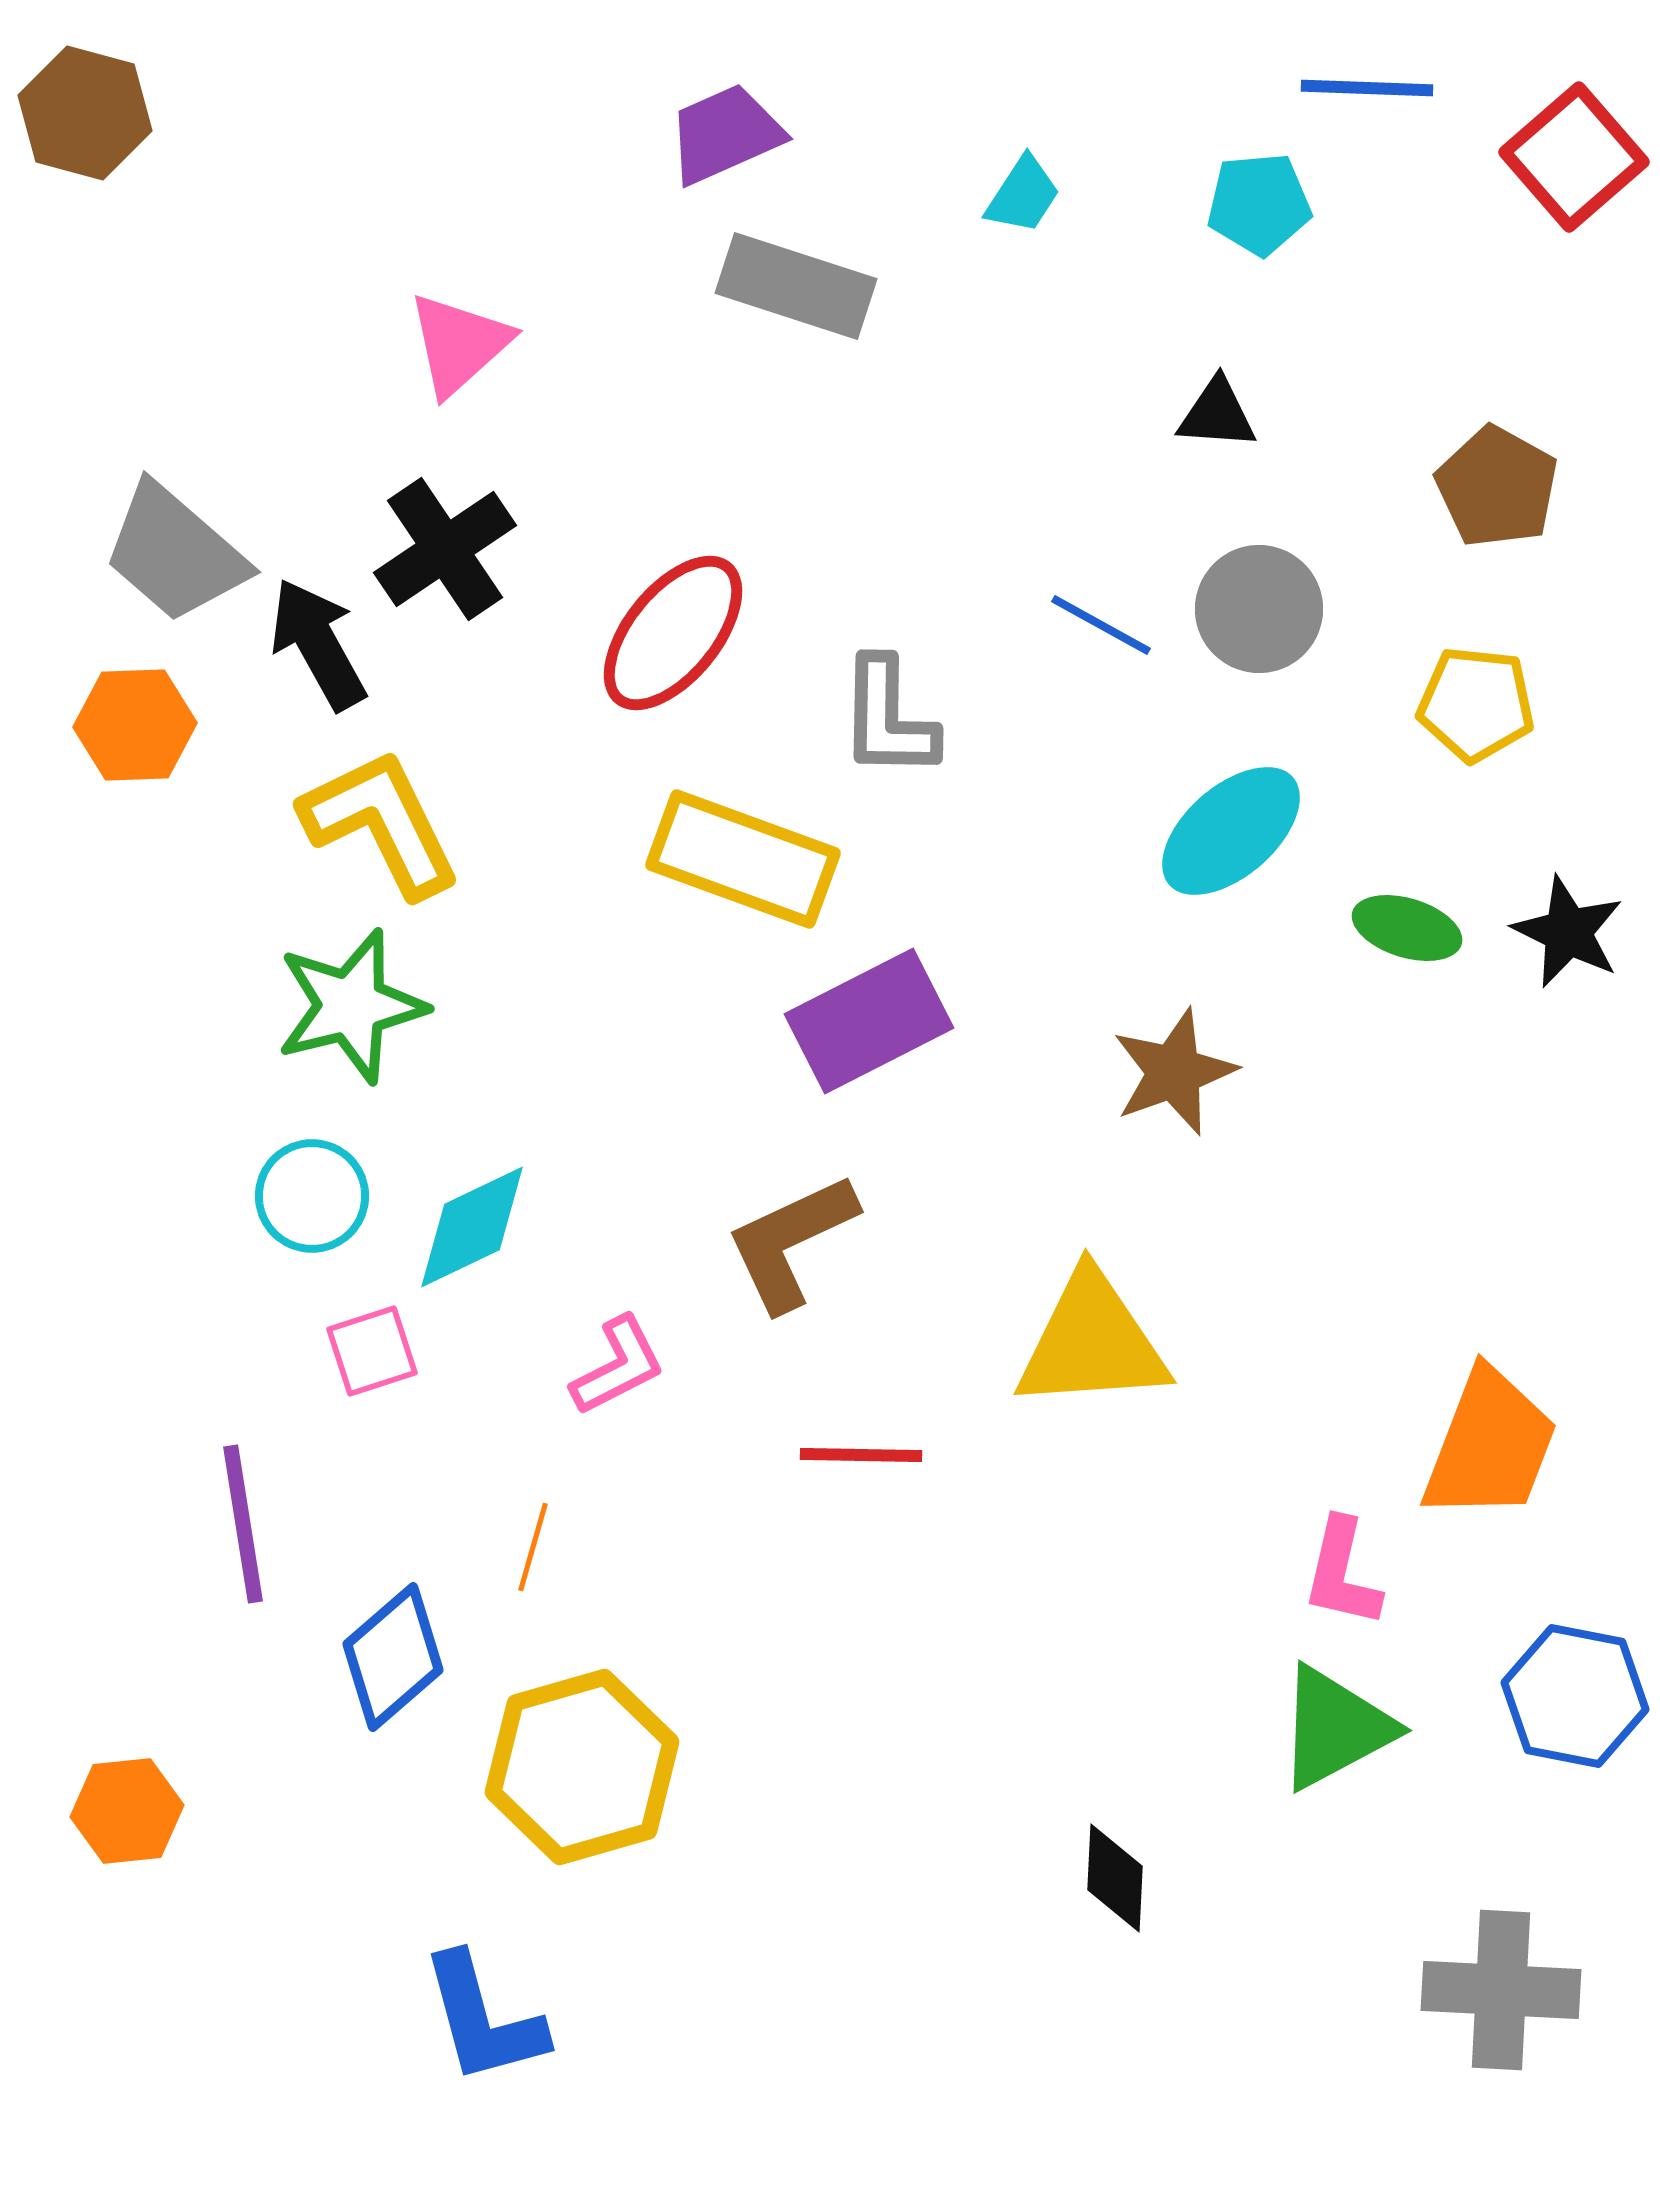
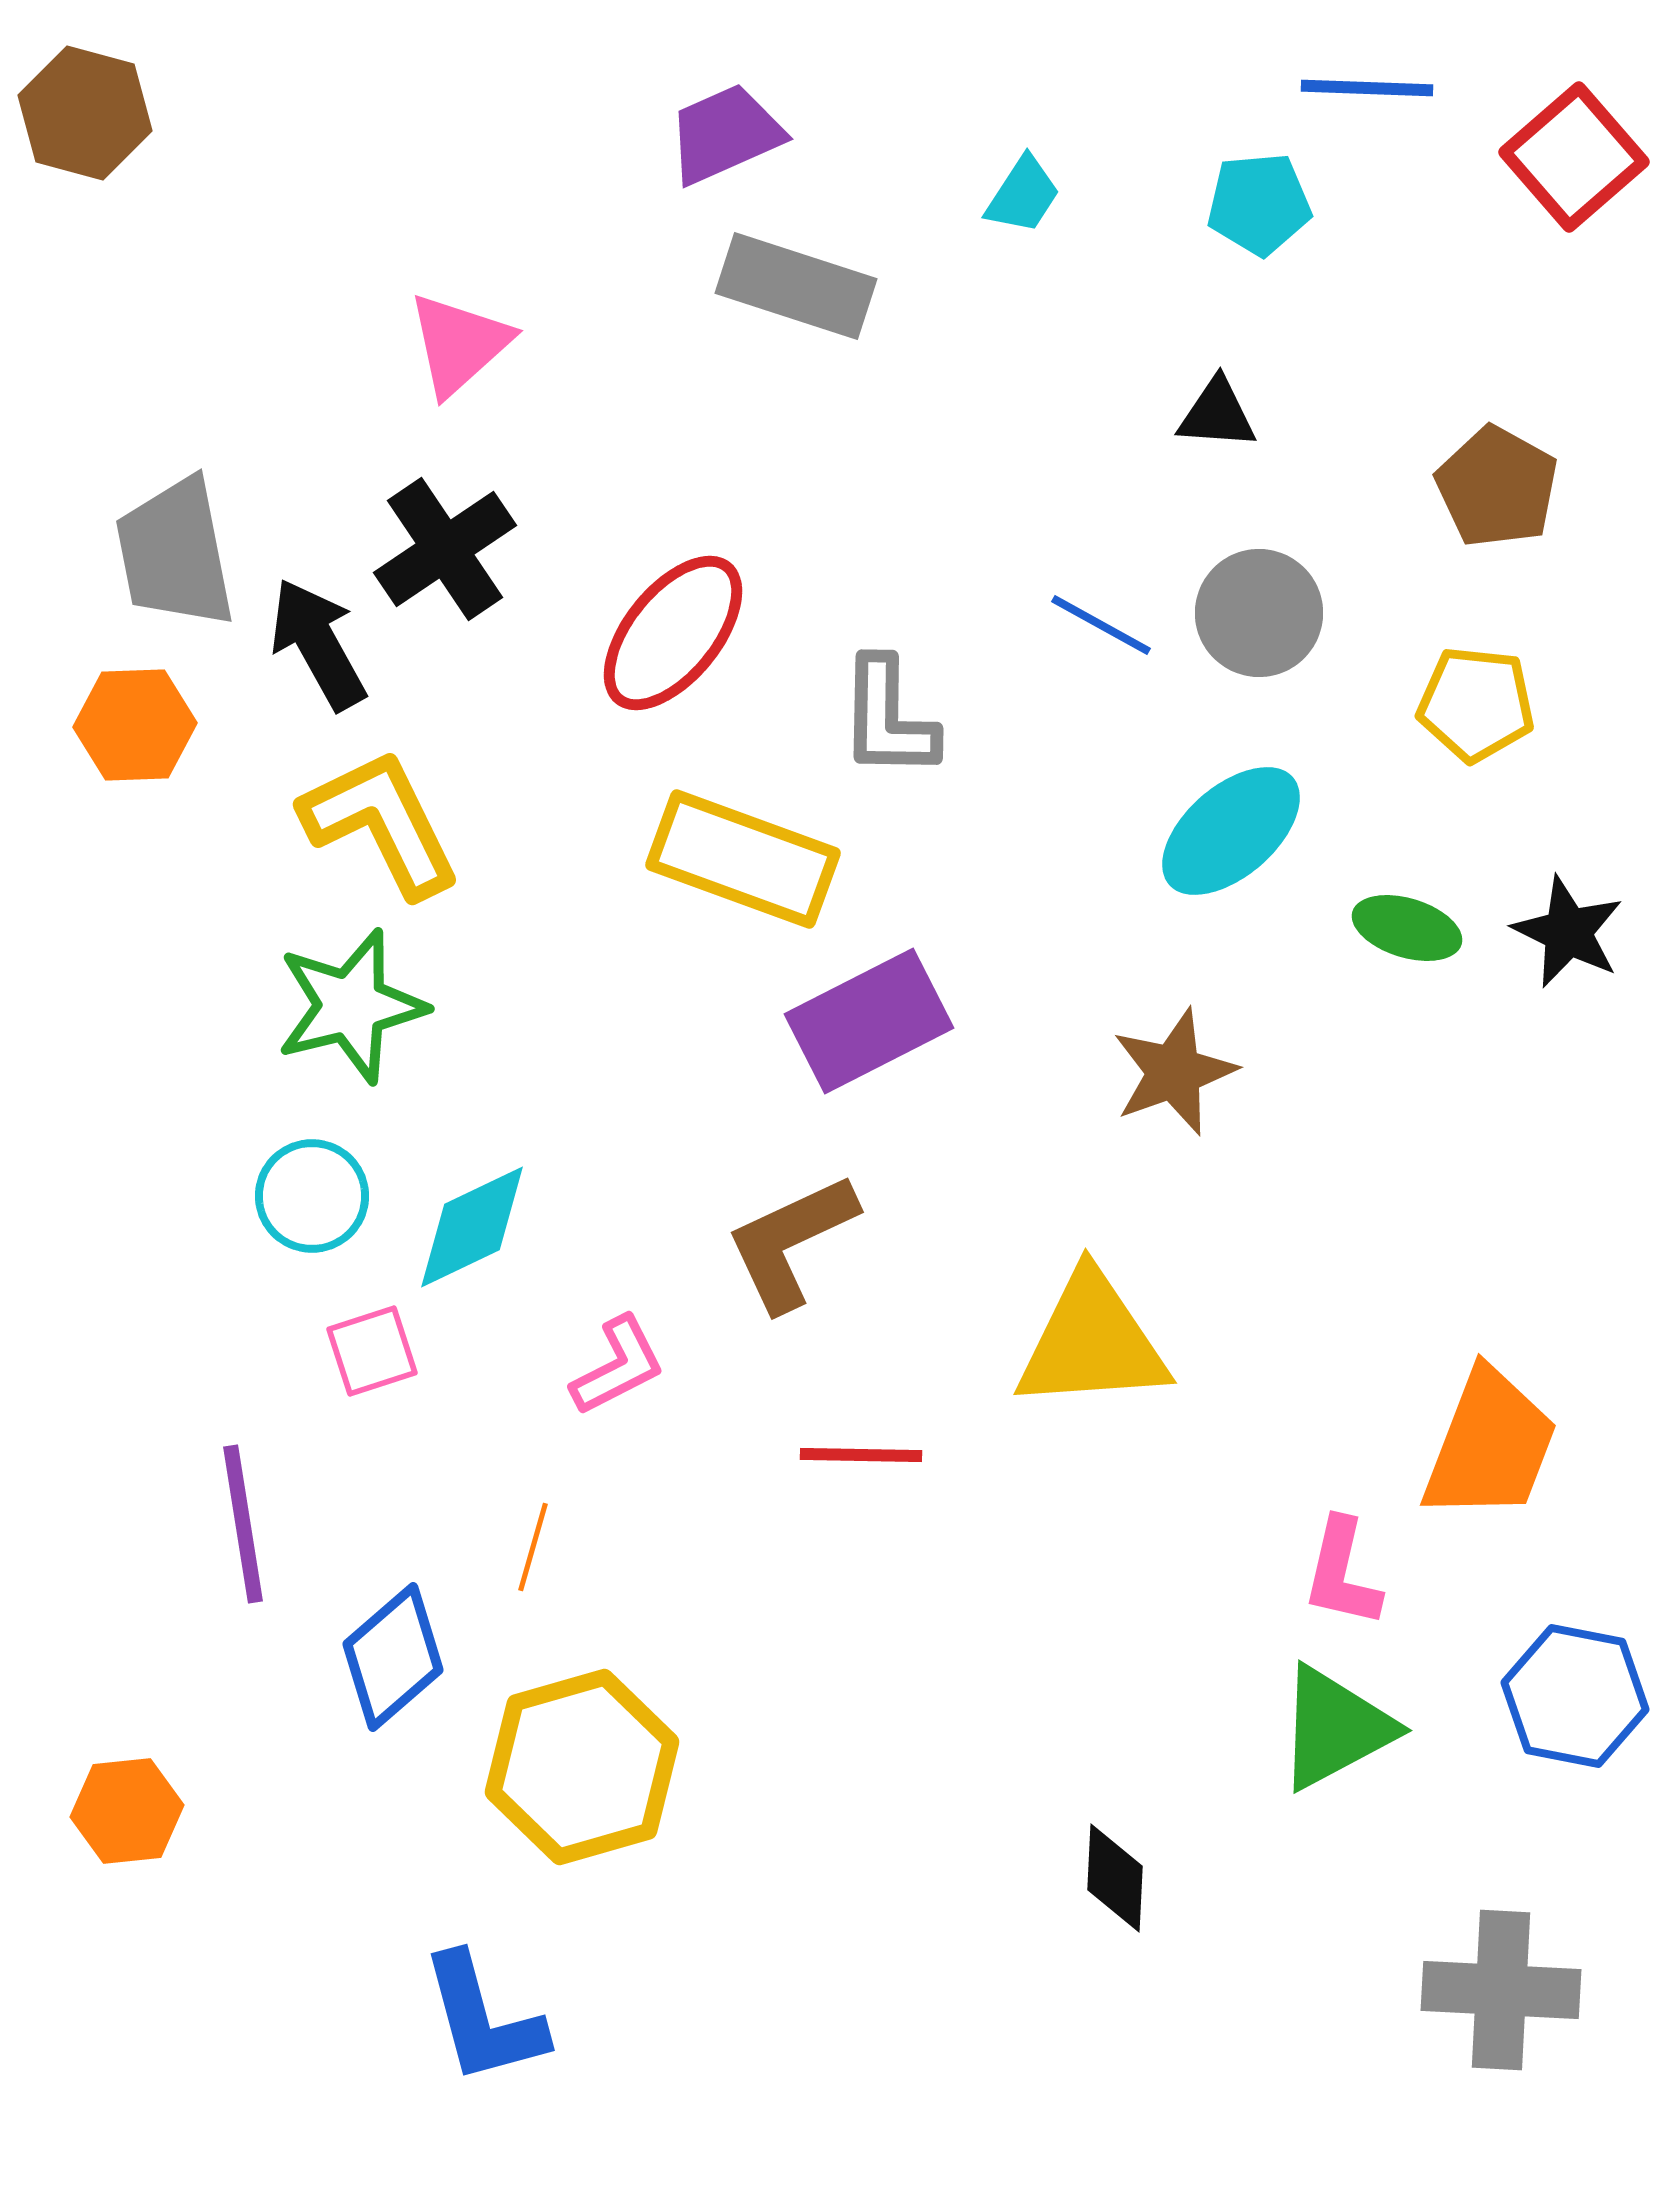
gray trapezoid at (175, 553): rotated 38 degrees clockwise
gray circle at (1259, 609): moved 4 px down
